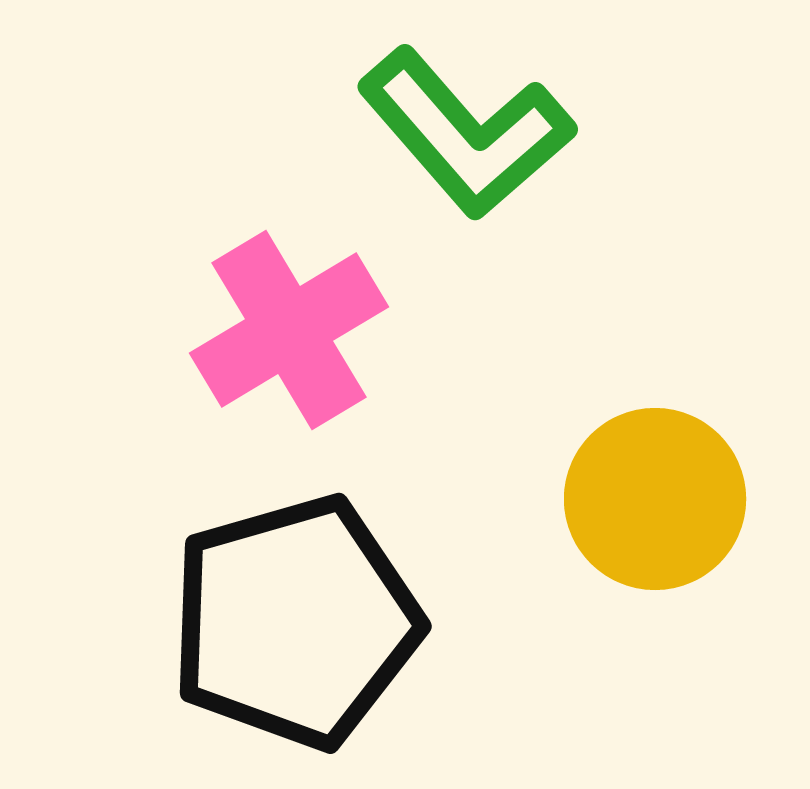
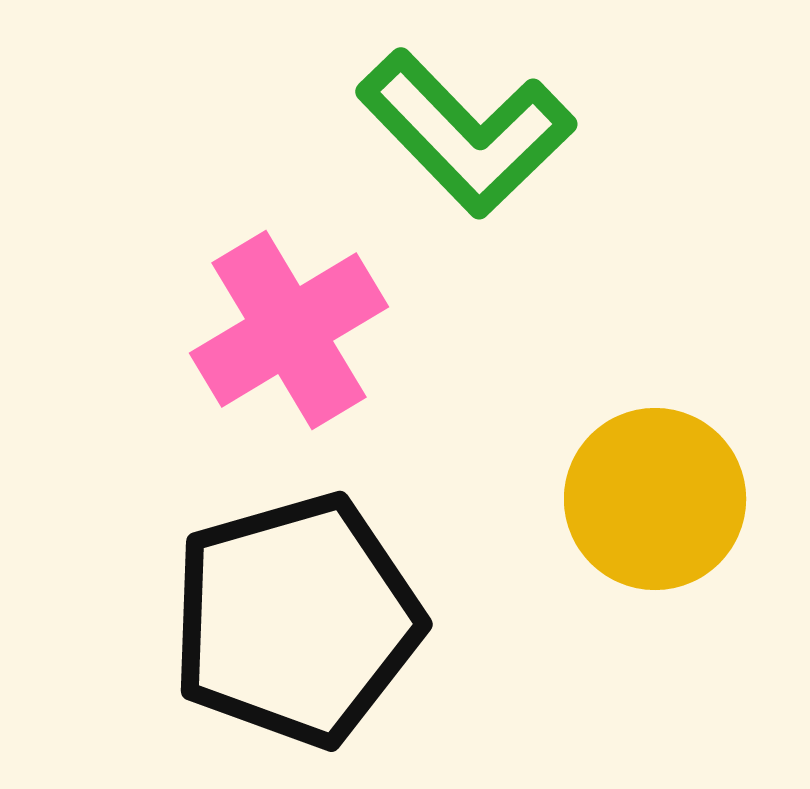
green L-shape: rotated 3 degrees counterclockwise
black pentagon: moved 1 px right, 2 px up
